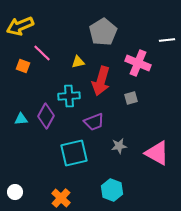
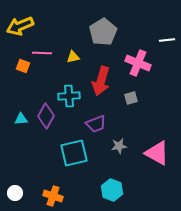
pink line: rotated 42 degrees counterclockwise
yellow triangle: moved 5 px left, 5 px up
purple trapezoid: moved 2 px right, 2 px down
white circle: moved 1 px down
orange cross: moved 8 px left, 2 px up; rotated 24 degrees counterclockwise
